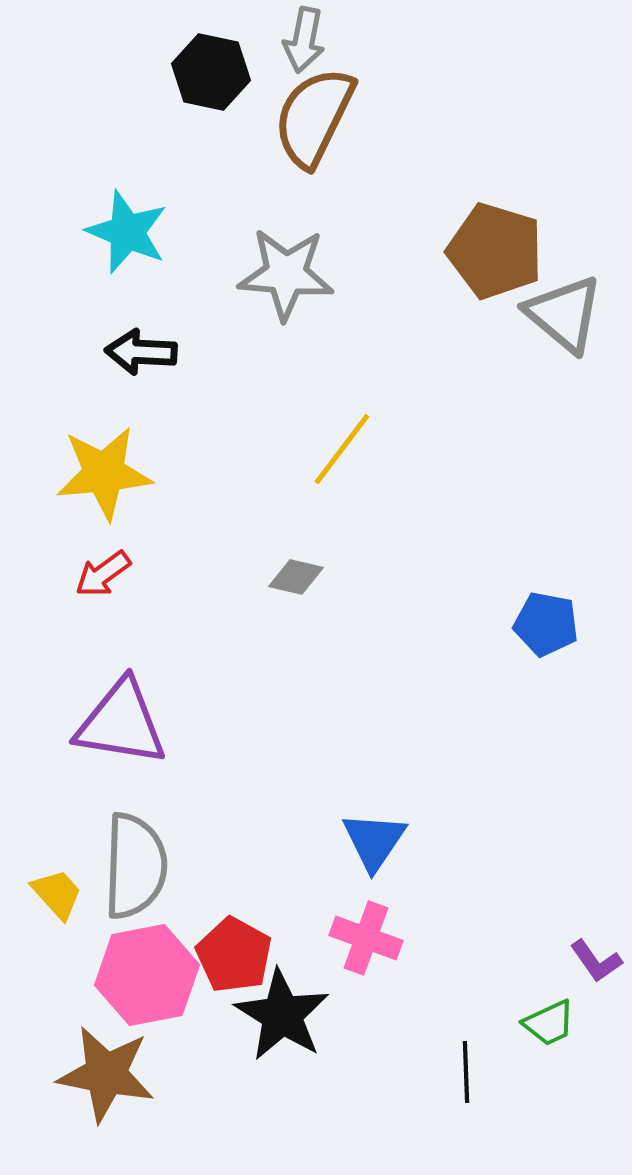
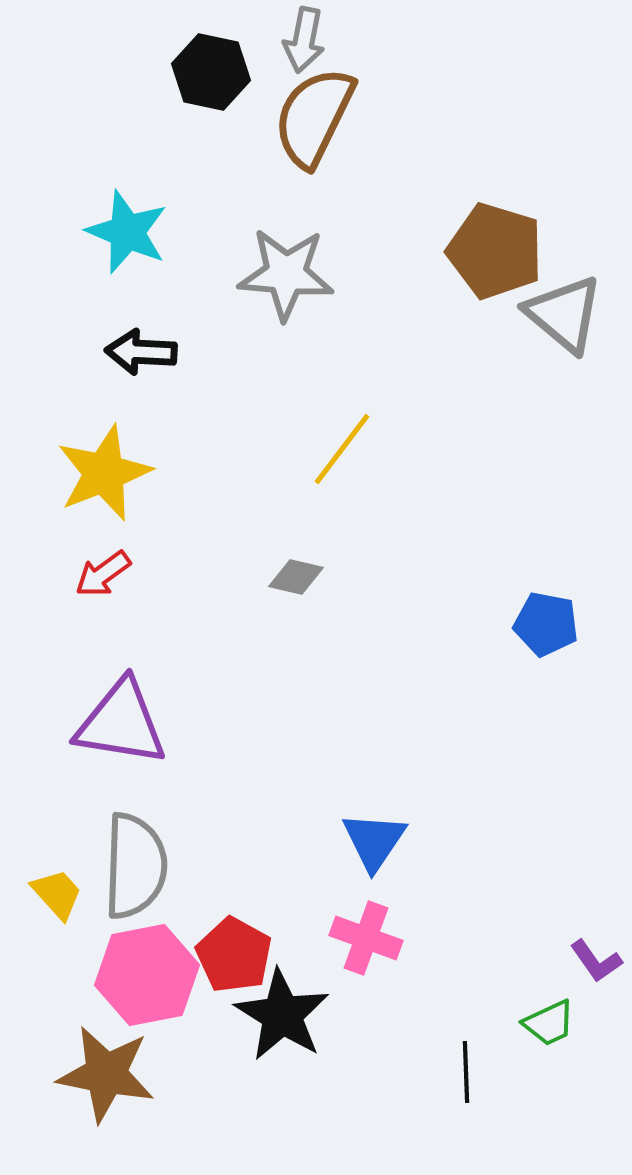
yellow star: rotated 16 degrees counterclockwise
